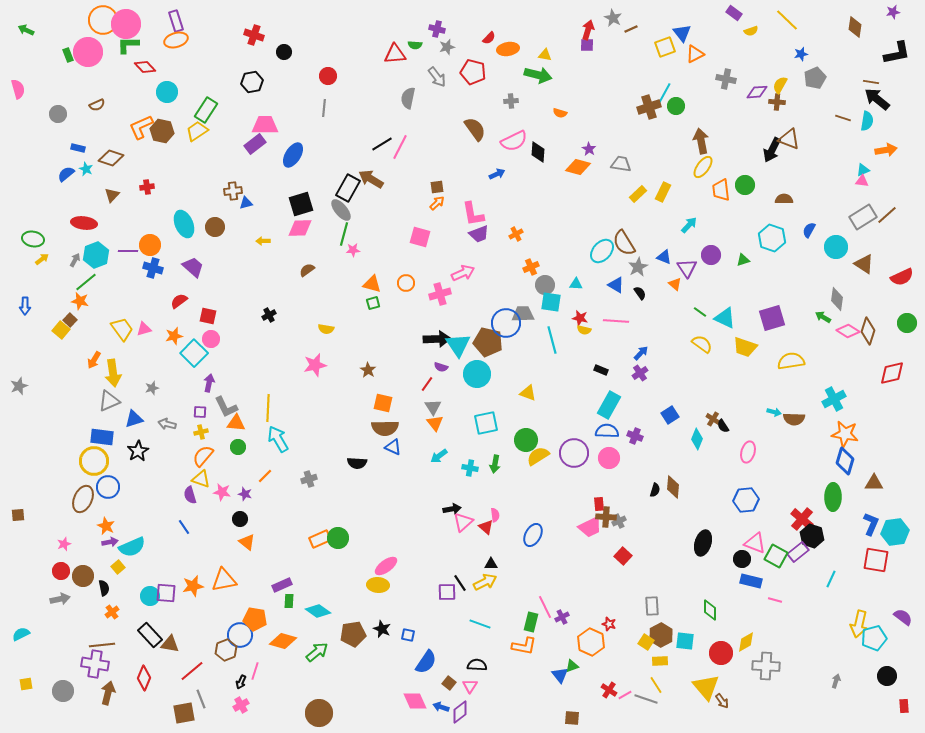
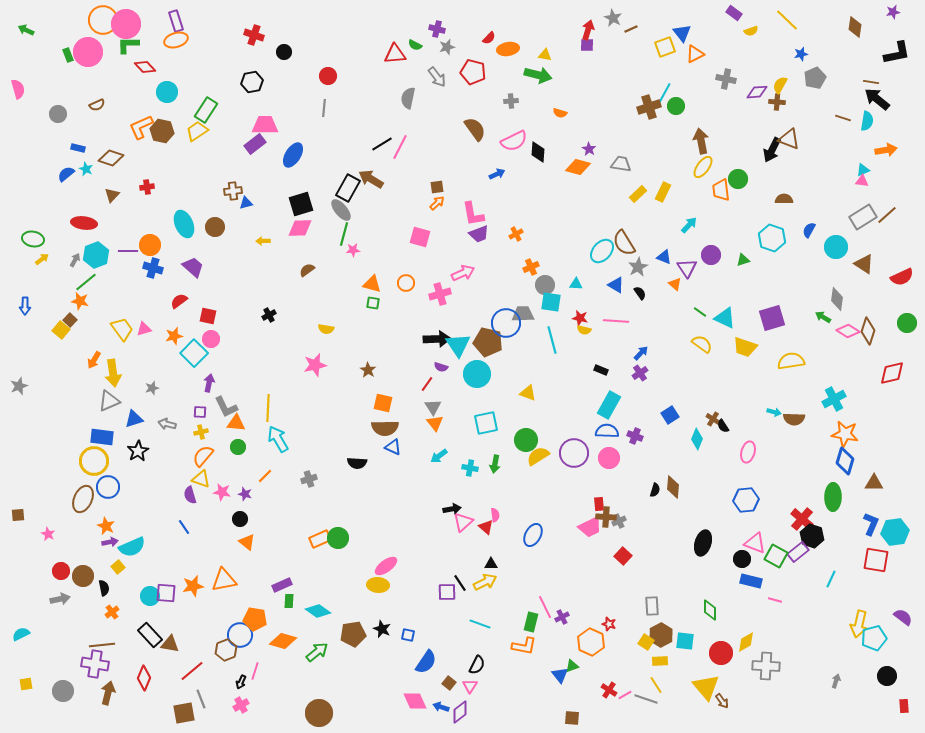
green semicircle at (415, 45): rotated 24 degrees clockwise
green circle at (745, 185): moved 7 px left, 6 px up
green square at (373, 303): rotated 24 degrees clockwise
pink star at (64, 544): moved 16 px left, 10 px up; rotated 24 degrees counterclockwise
black semicircle at (477, 665): rotated 114 degrees clockwise
